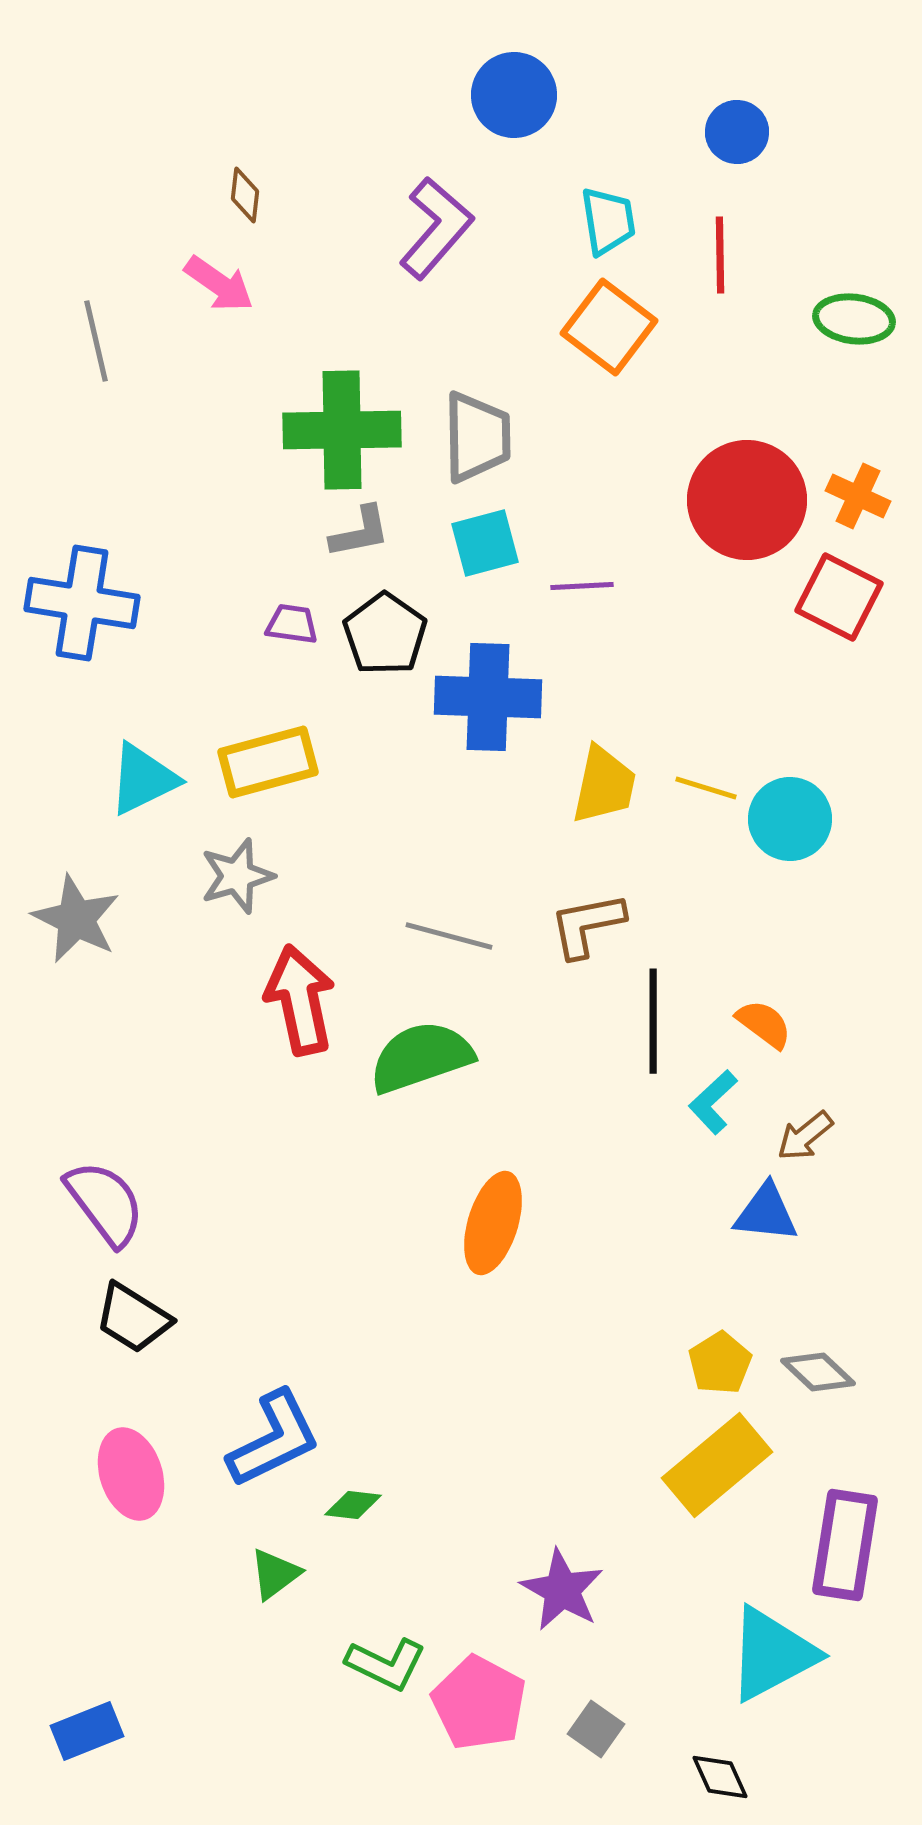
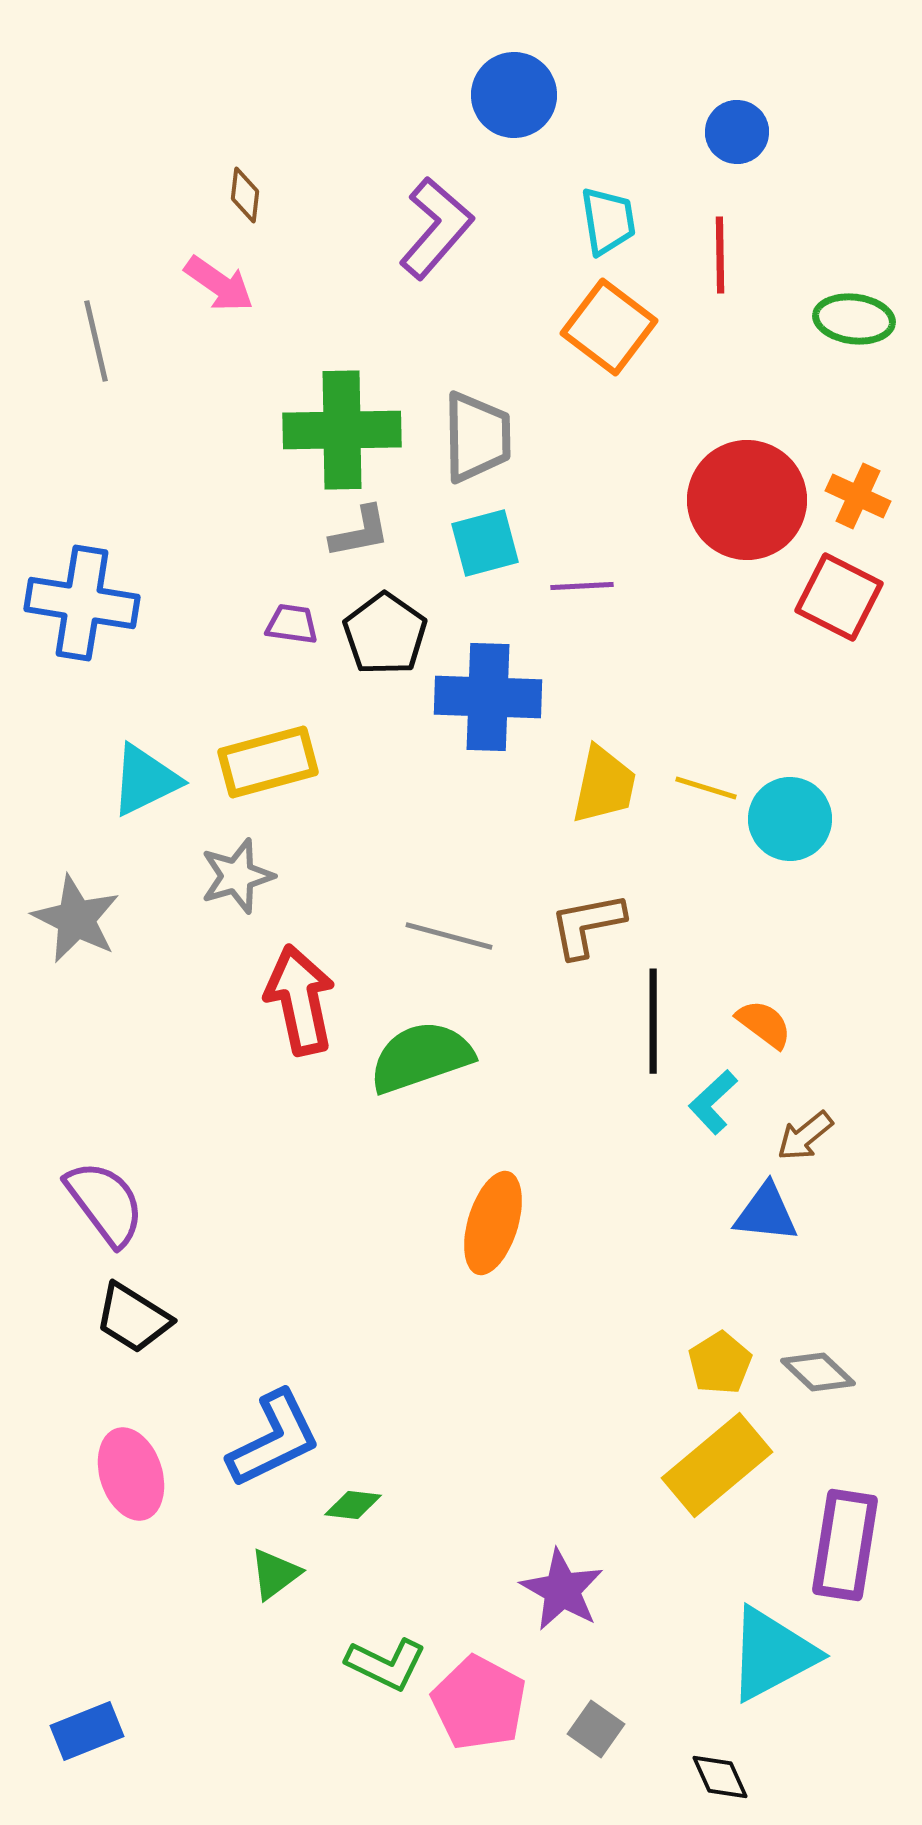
cyan triangle at (143, 779): moved 2 px right, 1 px down
